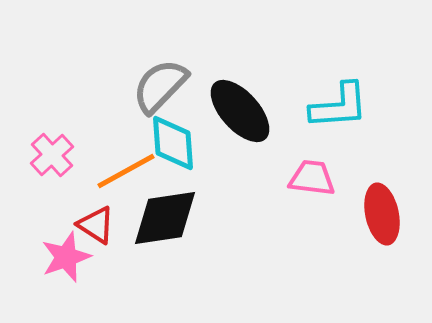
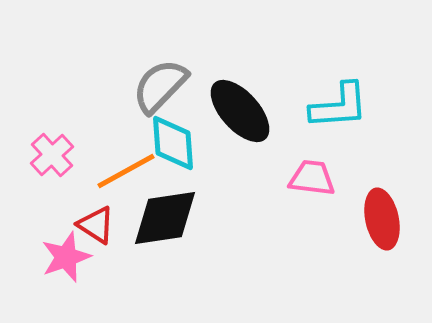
red ellipse: moved 5 px down
